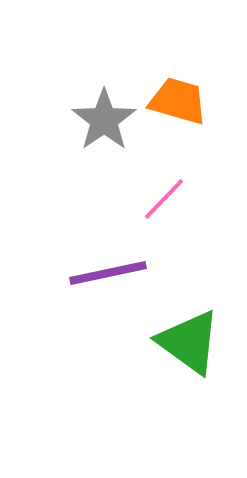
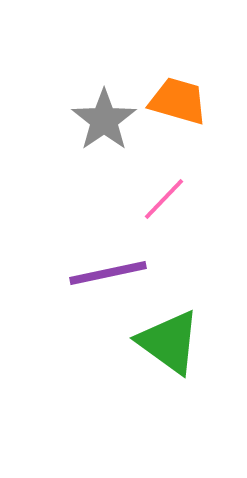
green triangle: moved 20 px left
